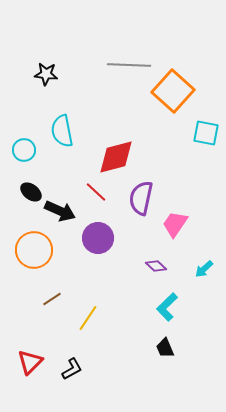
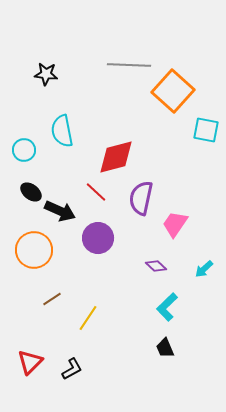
cyan square: moved 3 px up
